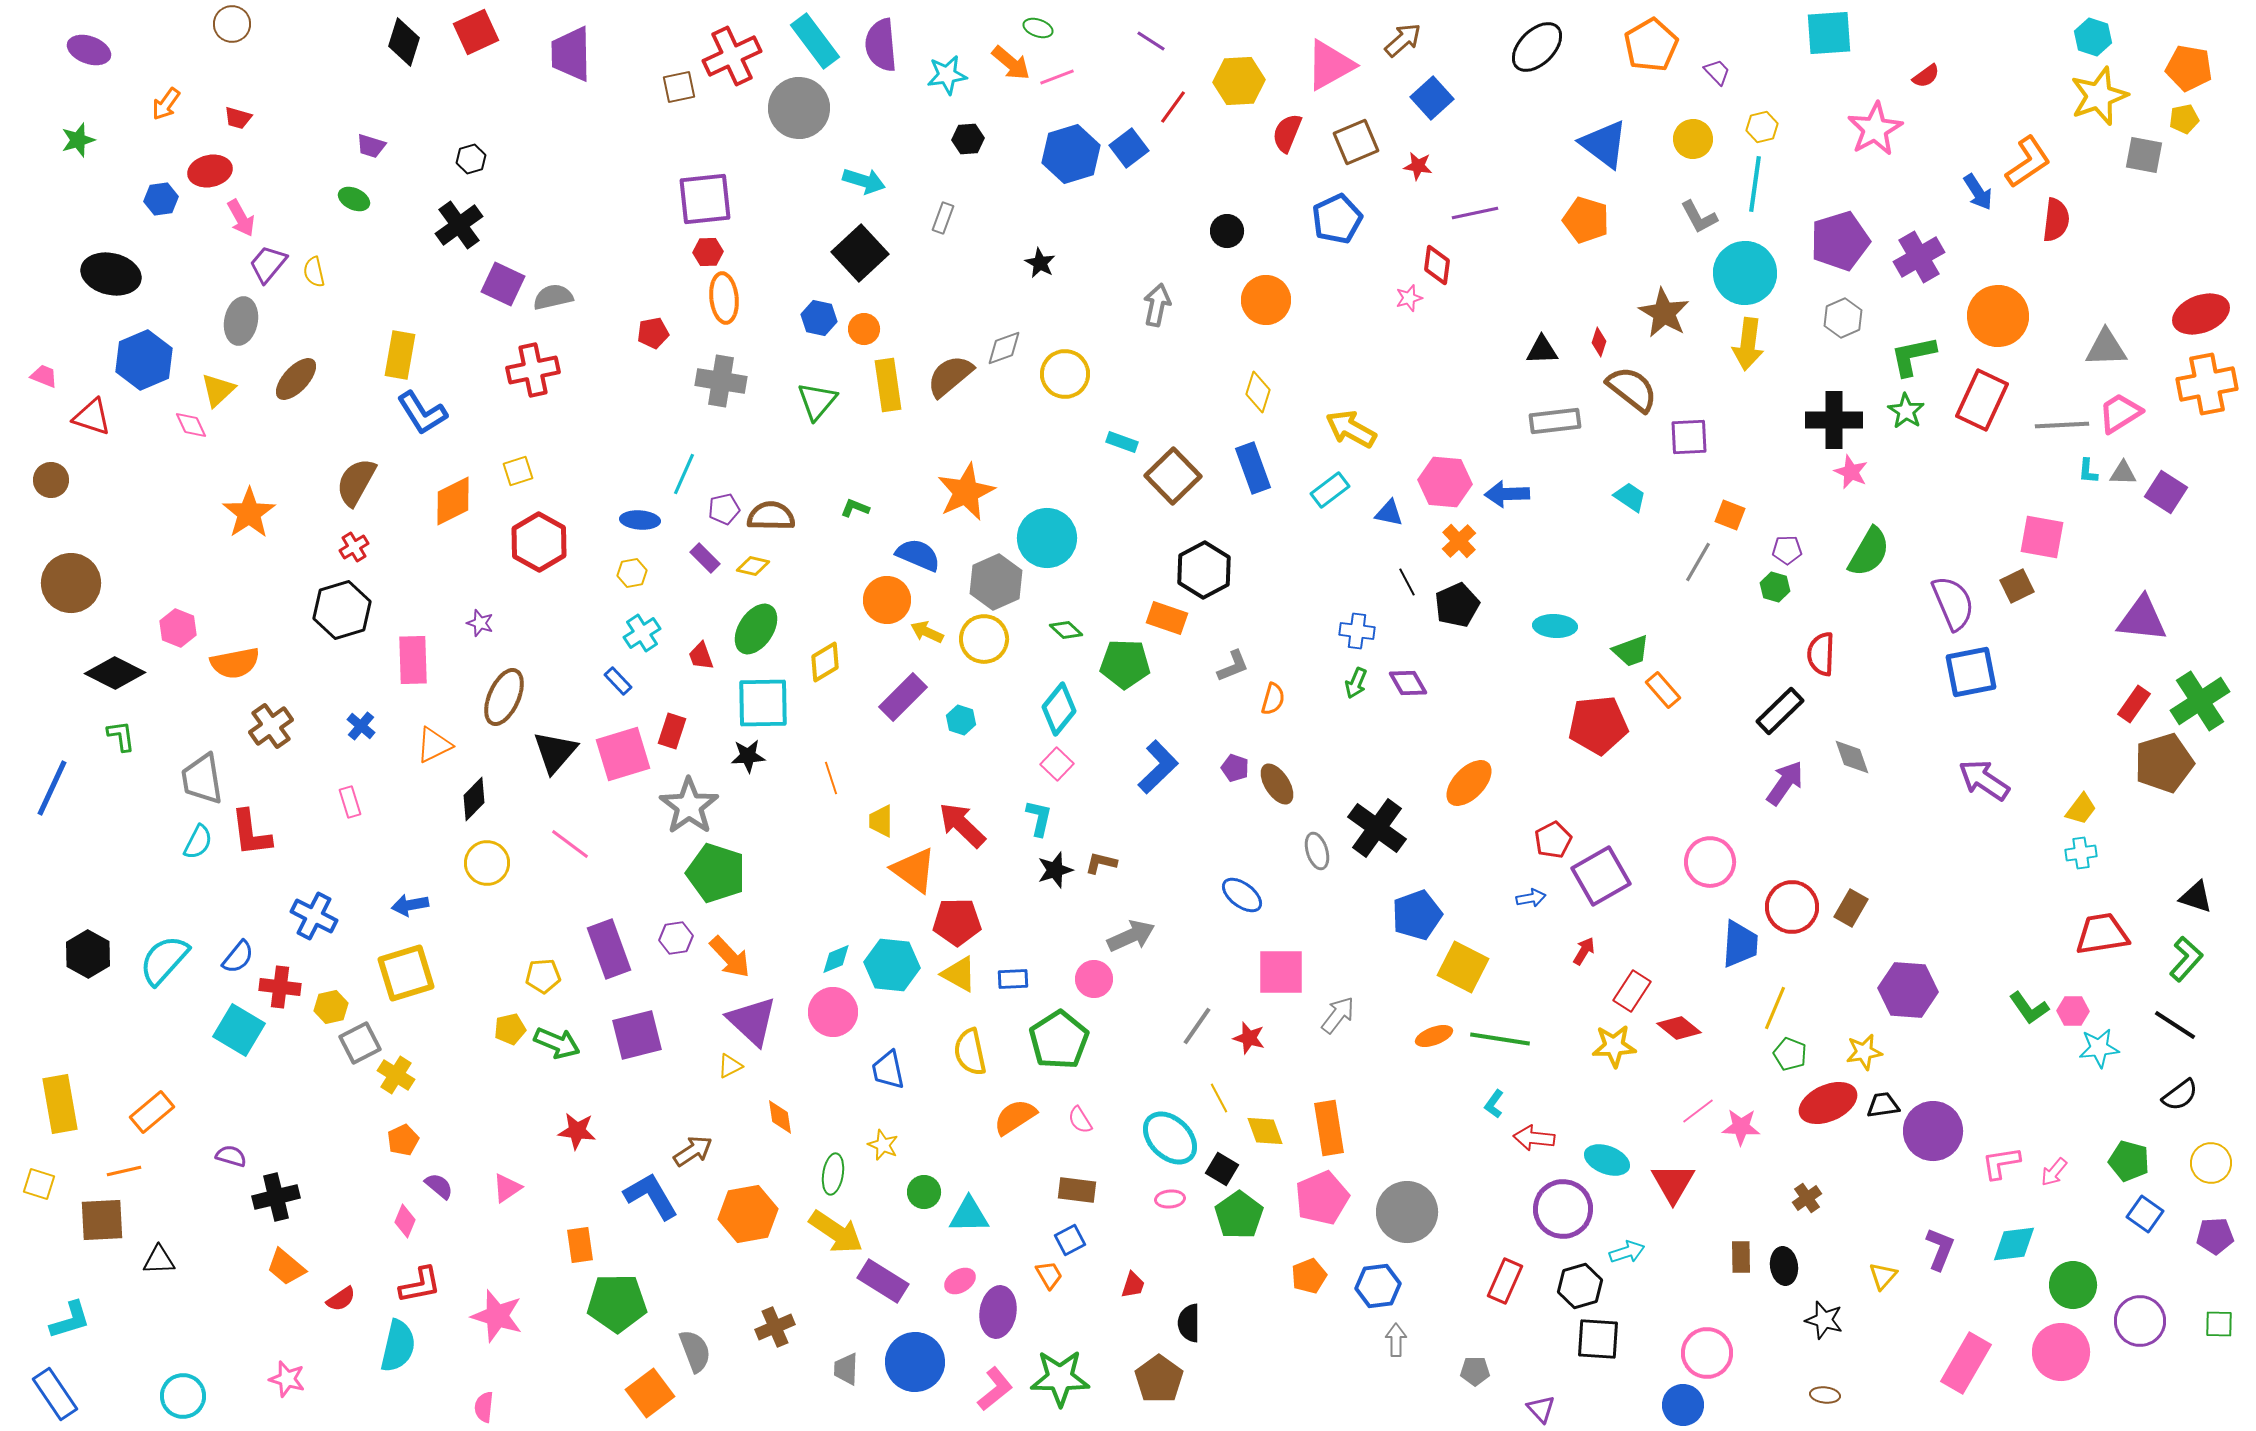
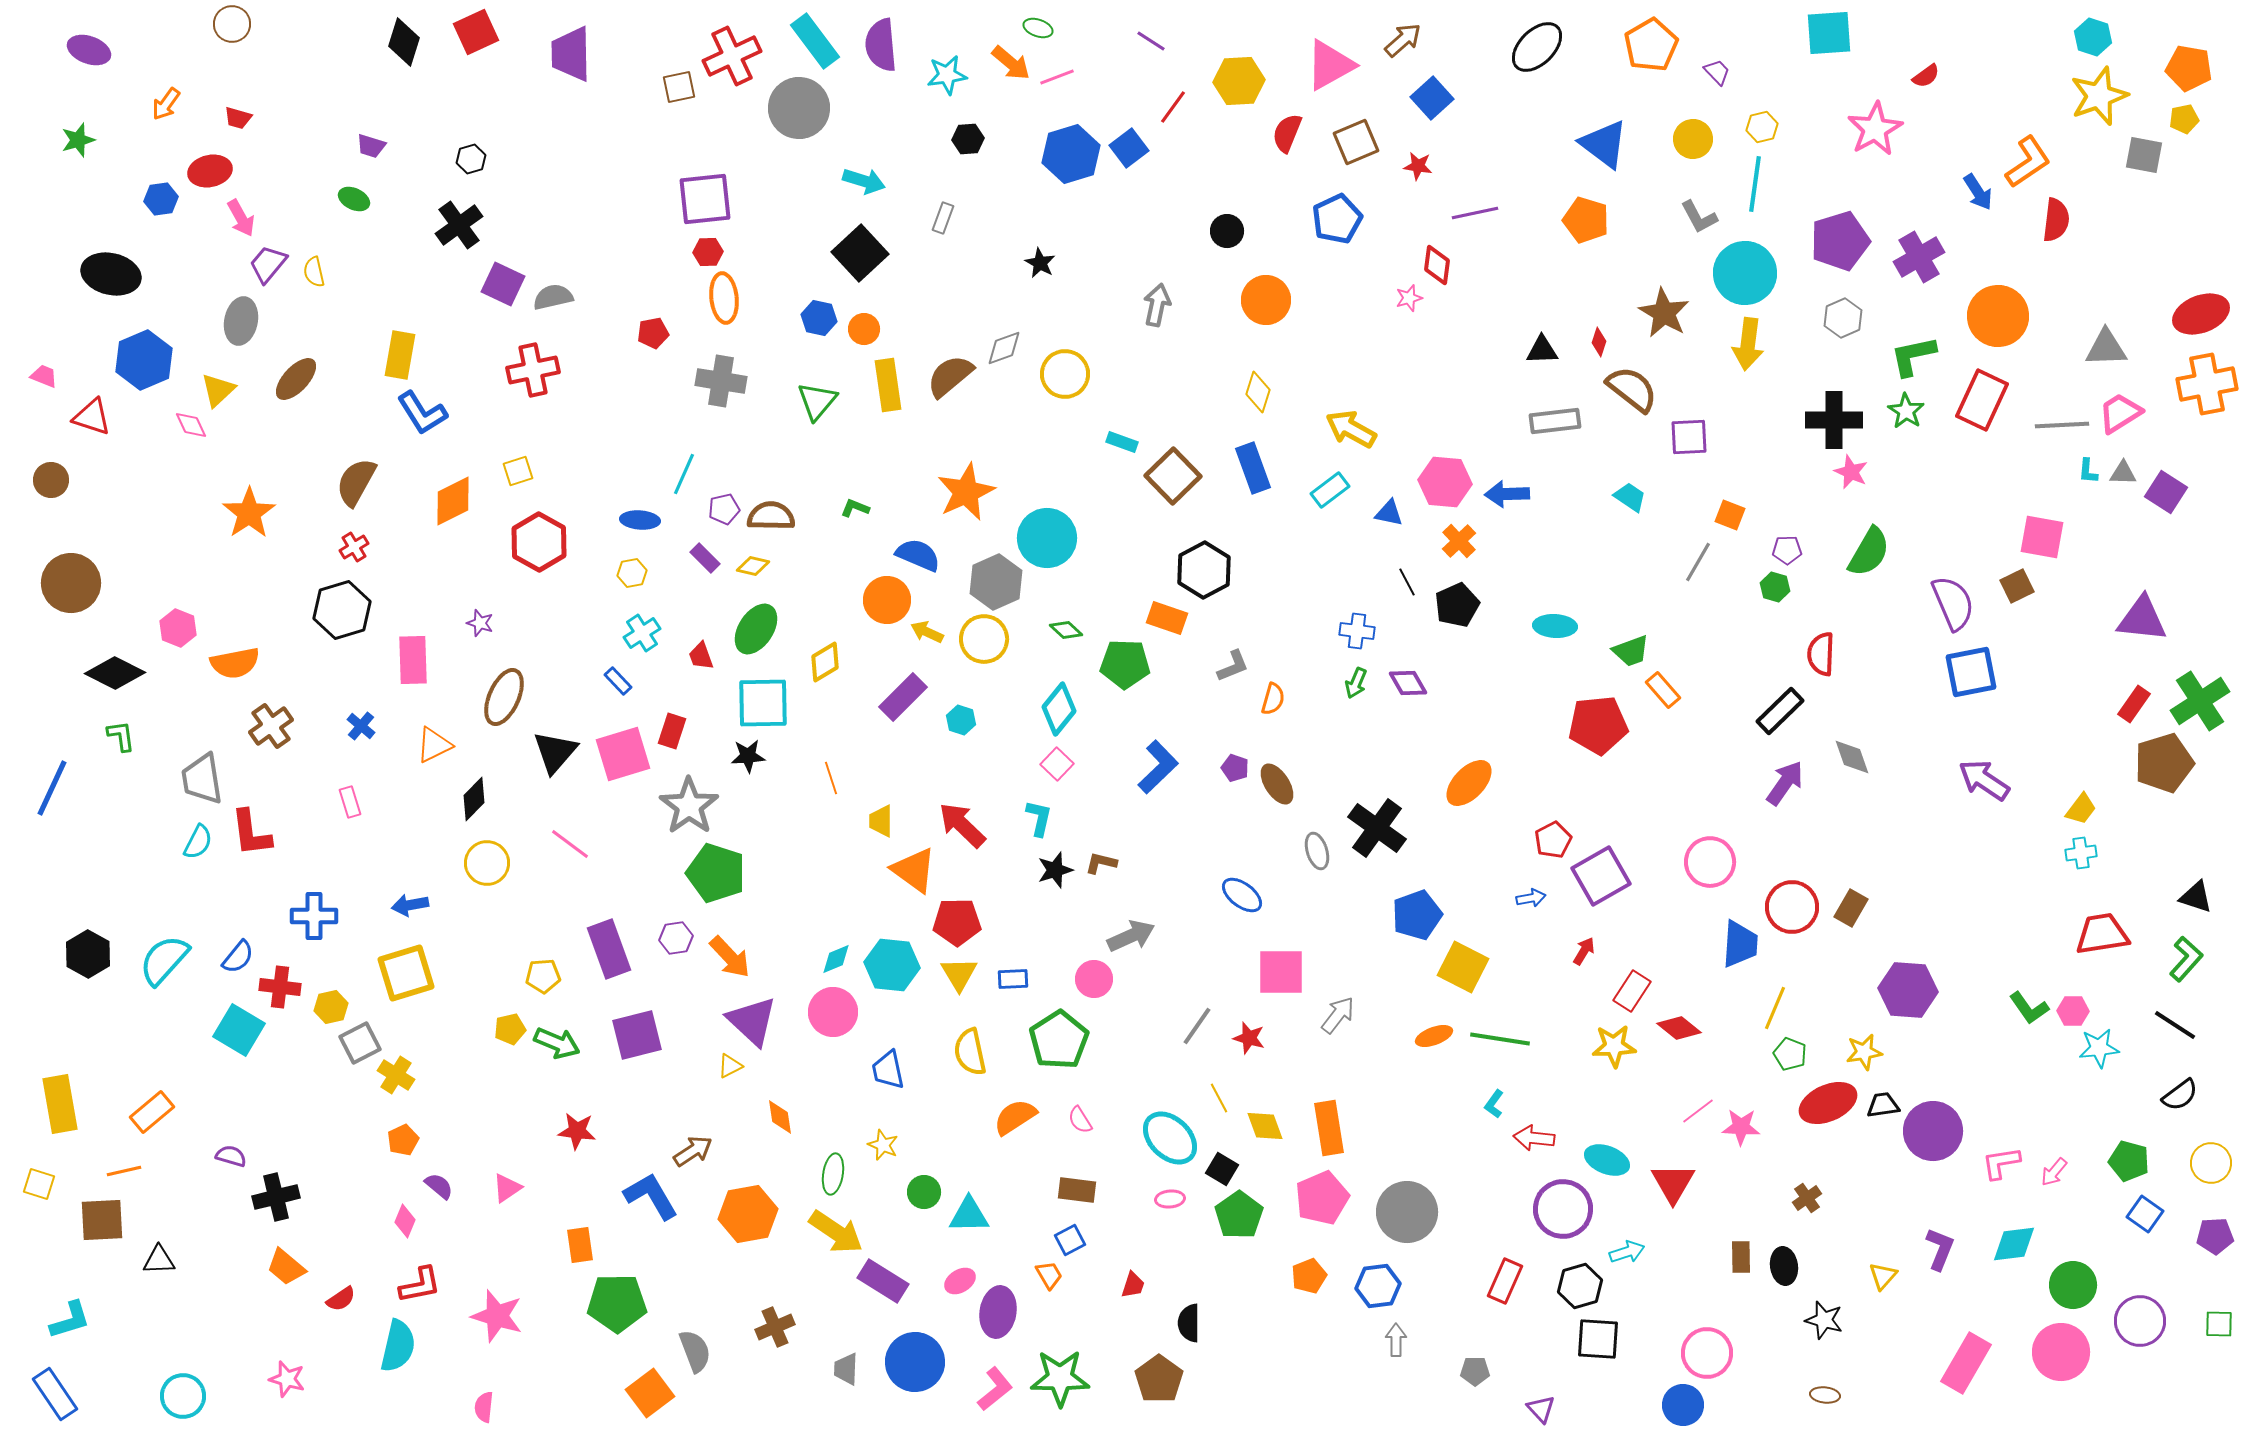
blue cross at (314, 916): rotated 27 degrees counterclockwise
yellow triangle at (959, 974): rotated 30 degrees clockwise
yellow diamond at (1265, 1131): moved 5 px up
